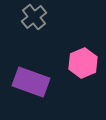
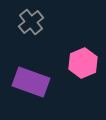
gray cross: moved 3 px left, 5 px down
